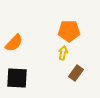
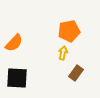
orange pentagon: rotated 10 degrees counterclockwise
